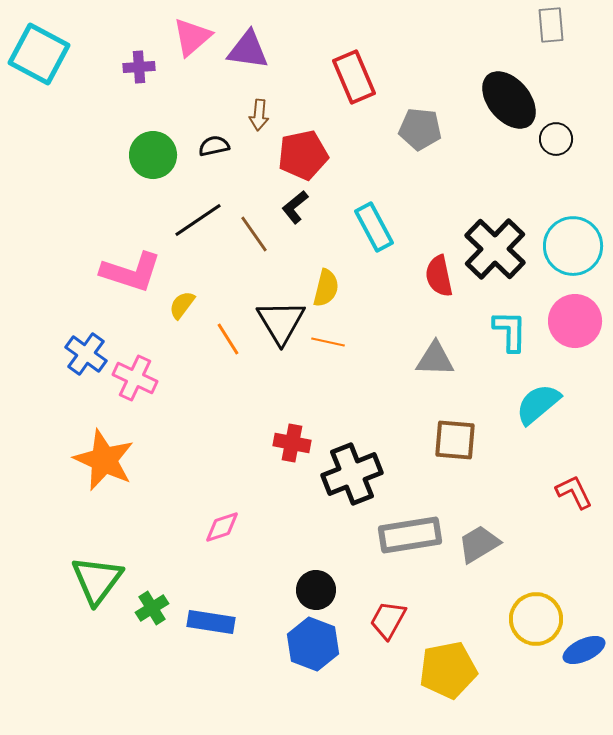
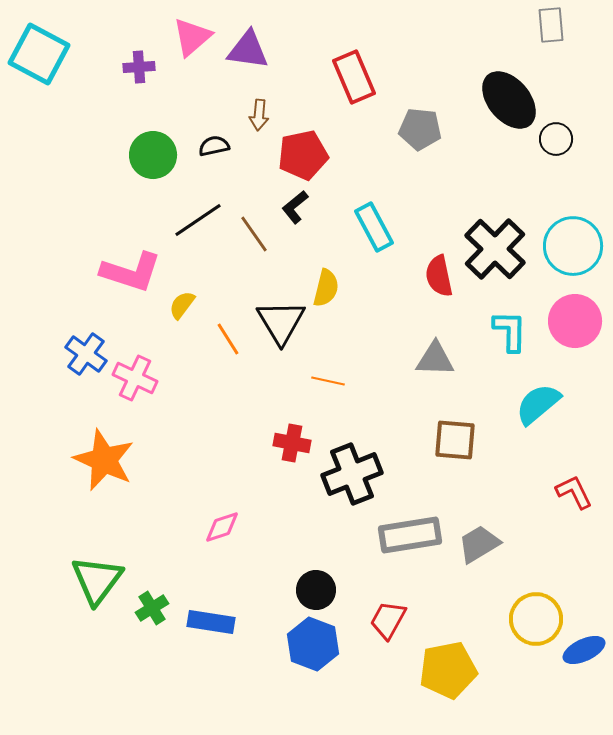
orange line at (328, 342): moved 39 px down
